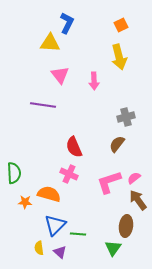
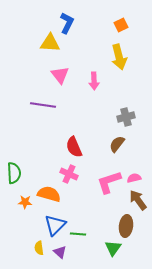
pink semicircle: rotated 24 degrees clockwise
